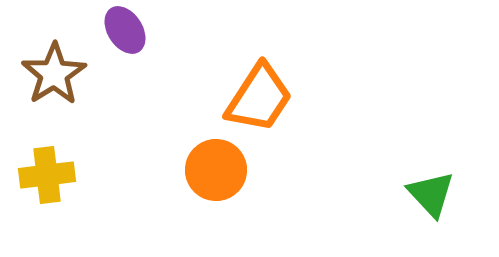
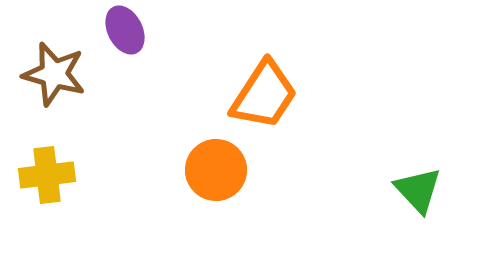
purple ellipse: rotated 6 degrees clockwise
brown star: rotated 24 degrees counterclockwise
orange trapezoid: moved 5 px right, 3 px up
green triangle: moved 13 px left, 4 px up
